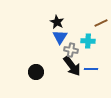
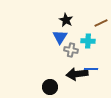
black star: moved 9 px right, 2 px up
black arrow: moved 5 px right, 8 px down; rotated 120 degrees clockwise
black circle: moved 14 px right, 15 px down
